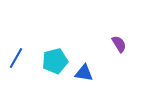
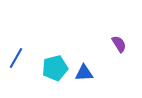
cyan pentagon: moved 7 px down
blue triangle: rotated 12 degrees counterclockwise
